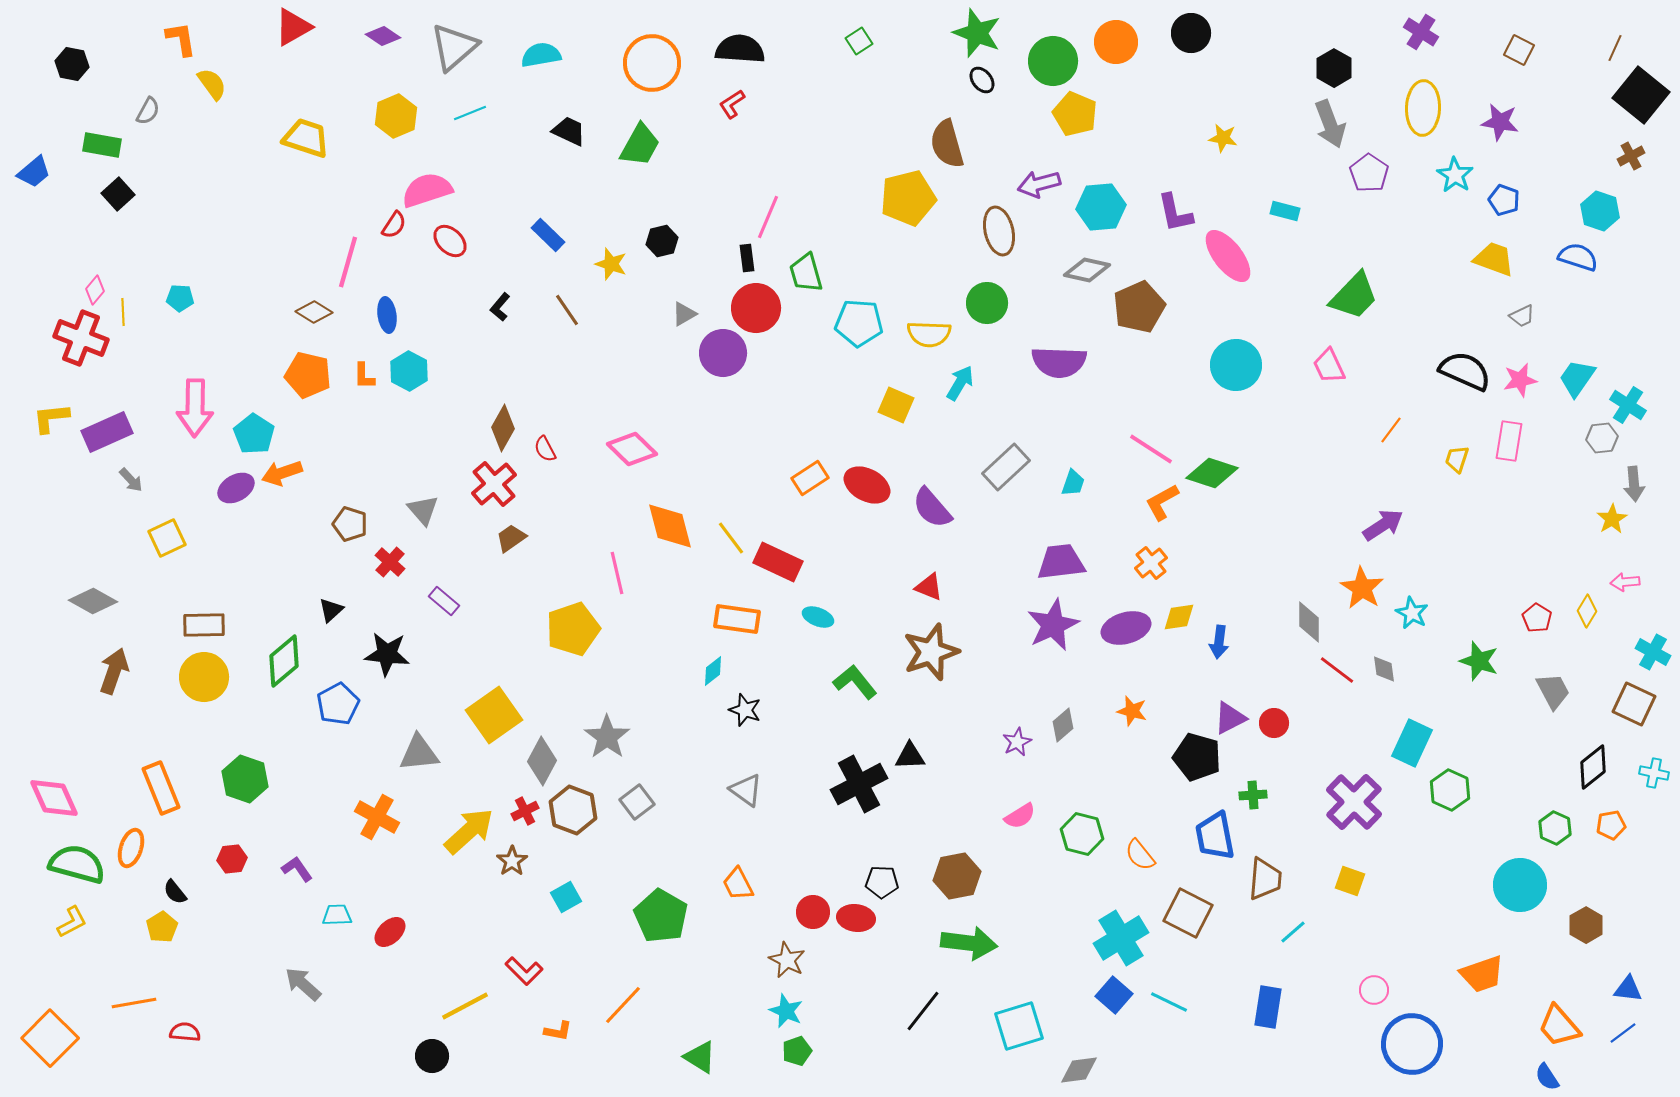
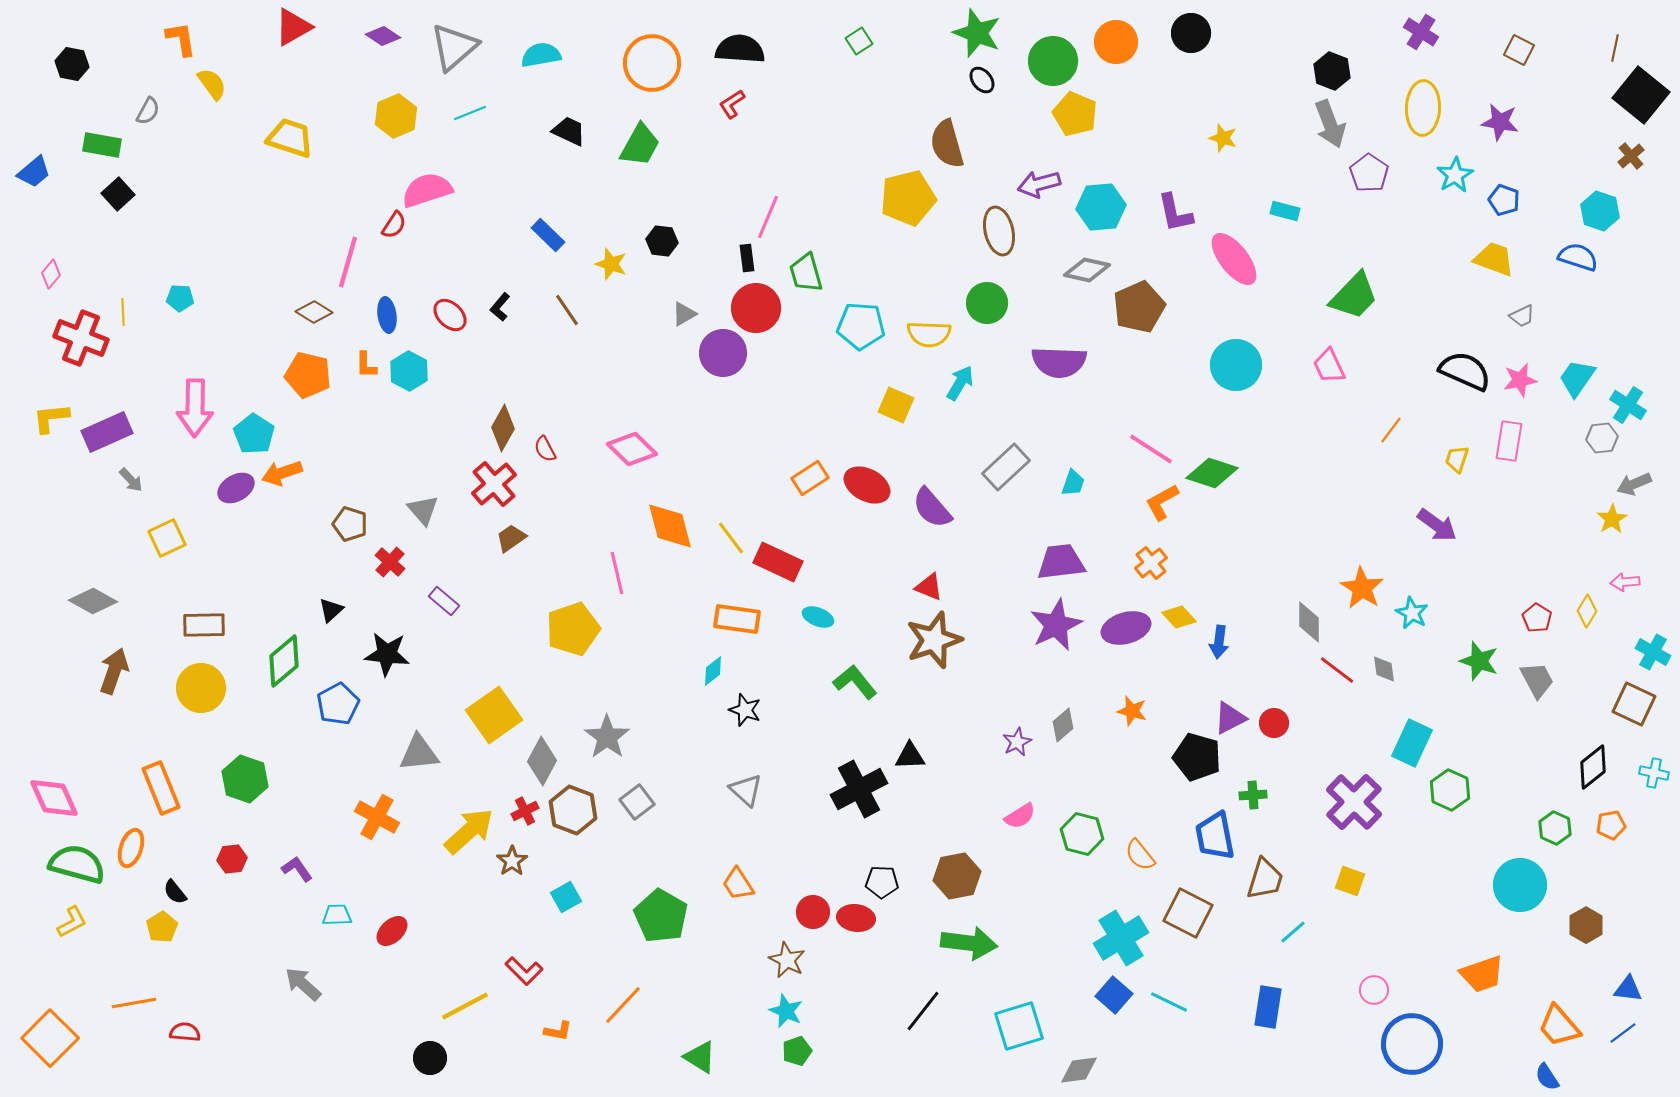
brown line at (1615, 48): rotated 12 degrees counterclockwise
black hexagon at (1334, 68): moved 2 px left, 3 px down; rotated 9 degrees counterclockwise
yellow trapezoid at (306, 138): moved 16 px left
yellow star at (1223, 138): rotated 8 degrees clockwise
brown cross at (1631, 156): rotated 12 degrees counterclockwise
cyan star at (1455, 175): rotated 9 degrees clockwise
red ellipse at (450, 241): moved 74 px down
black hexagon at (662, 241): rotated 20 degrees clockwise
pink ellipse at (1228, 256): moved 6 px right, 3 px down
pink diamond at (95, 290): moved 44 px left, 16 px up
cyan pentagon at (859, 323): moved 2 px right, 3 px down
orange L-shape at (364, 376): moved 2 px right, 11 px up
gray arrow at (1634, 484): rotated 72 degrees clockwise
purple arrow at (1383, 525): moved 54 px right; rotated 69 degrees clockwise
yellow diamond at (1179, 617): rotated 56 degrees clockwise
purple star at (1053, 625): moved 3 px right
brown star at (931, 652): moved 3 px right, 12 px up
yellow circle at (204, 677): moved 3 px left, 11 px down
gray trapezoid at (1553, 691): moved 16 px left, 11 px up
black cross at (859, 784): moved 5 px down
gray triangle at (746, 790): rotated 6 degrees clockwise
brown trapezoid at (1265, 879): rotated 12 degrees clockwise
orange trapezoid at (738, 884): rotated 6 degrees counterclockwise
red ellipse at (390, 932): moved 2 px right, 1 px up
black circle at (432, 1056): moved 2 px left, 2 px down
